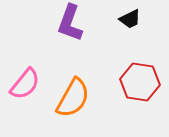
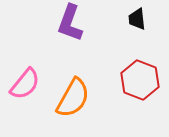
black trapezoid: moved 7 px right; rotated 110 degrees clockwise
red hexagon: moved 2 px up; rotated 12 degrees clockwise
